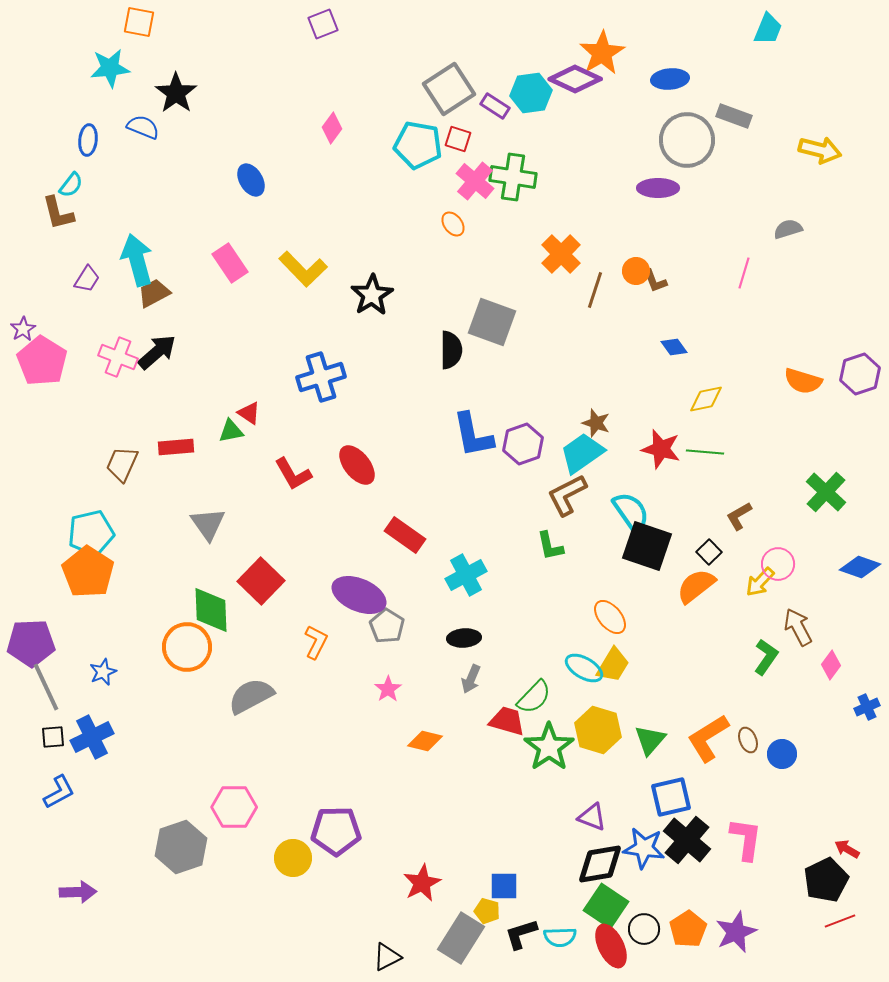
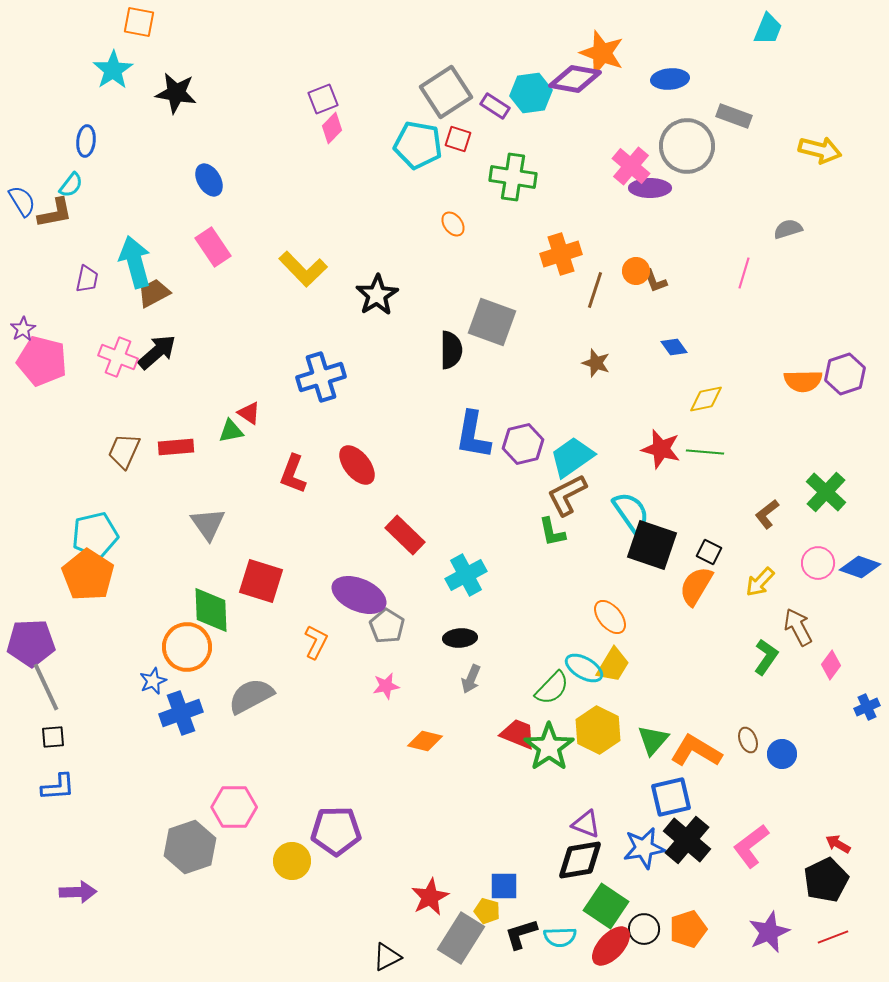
purple square at (323, 24): moved 75 px down
orange star at (602, 53): rotated 21 degrees counterclockwise
cyan star at (110, 68): moved 3 px right, 2 px down; rotated 27 degrees counterclockwise
purple diamond at (575, 79): rotated 15 degrees counterclockwise
gray square at (449, 89): moved 3 px left, 3 px down
black star at (176, 93): rotated 27 degrees counterclockwise
blue semicircle at (143, 127): moved 121 px left, 74 px down; rotated 36 degrees clockwise
pink diamond at (332, 128): rotated 8 degrees clockwise
blue ellipse at (88, 140): moved 2 px left, 1 px down
gray circle at (687, 140): moved 6 px down
blue ellipse at (251, 180): moved 42 px left
pink cross at (475, 181): moved 156 px right, 15 px up
purple ellipse at (658, 188): moved 8 px left
brown L-shape at (58, 213): moved 3 px left; rotated 87 degrees counterclockwise
orange cross at (561, 254): rotated 27 degrees clockwise
cyan arrow at (137, 260): moved 2 px left, 2 px down
pink rectangle at (230, 263): moved 17 px left, 16 px up
purple trapezoid at (87, 279): rotated 20 degrees counterclockwise
black star at (372, 295): moved 5 px right
pink pentagon at (42, 361): rotated 18 degrees counterclockwise
purple hexagon at (860, 374): moved 15 px left
orange semicircle at (803, 381): rotated 18 degrees counterclockwise
brown star at (596, 423): moved 60 px up
blue L-shape at (473, 435): rotated 21 degrees clockwise
purple hexagon at (523, 444): rotated 6 degrees clockwise
cyan trapezoid at (582, 453): moved 10 px left, 4 px down
brown trapezoid at (122, 464): moved 2 px right, 13 px up
red L-shape at (293, 474): rotated 51 degrees clockwise
brown L-shape at (739, 516): moved 28 px right, 2 px up; rotated 8 degrees counterclockwise
cyan pentagon at (91, 533): moved 4 px right, 2 px down
red rectangle at (405, 535): rotated 9 degrees clockwise
green L-shape at (550, 546): moved 2 px right, 14 px up
black square at (647, 546): moved 5 px right, 1 px up
black square at (709, 552): rotated 20 degrees counterclockwise
pink circle at (778, 564): moved 40 px right, 1 px up
orange pentagon at (88, 572): moved 3 px down
red square at (261, 581): rotated 27 degrees counterclockwise
orange semicircle at (696, 586): rotated 21 degrees counterclockwise
black ellipse at (464, 638): moved 4 px left
blue star at (103, 672): moved 50 px right, 9 px down
pink star at (388, 689): moved 2 px left, 3 px up; rotated 24 degrees clockwise
green semicircle at (534, 697): moved 18 px right, 9 px up
red trapezoid at (507, 721): moved 11 px right, 13 px down; rotated 6 degrees clockwise
yellow hexagon at (598, 730): rotated 9 degrees clockwise
blue cross at (92, 737): moved 89 px right, 24 px up; rotated 6 degrees clockwise
orange L-shape at (708, 738): moved 12 px left, 13 px down; rotated 63 degrees clockwise
green triangle at (650, 740): moved 3 px right
blue L-shape at (59, 792): moved 1 px left, 5 px up; rotated 24 degrees clockwise
purple triangle at (592, 817): moved 6 px left, 7 px down
pink L-shape at (746, 839): moved 5 px right, 7 px down; rotated 135 degrees counterclockwise
gray hexagon at (181, 847): moved 9 px right
blue star at (644, 848): rotated 18 degrees counterclockwise
red arrow at (847, 849): moved 9 px left, 5 px up
yellow circle at (293, 858): moved 1 px left, 3 px down
black diamond at (600, 864): moved 20 px left, 4 px up
red star at (422, 883): moved 8 px right, 14 px down
red line at (840, 921): moved 7 px left, 16 px down
orange pentagon at (688, 929): rotated 15 degrees clockwise
purple star at (736, 932): moved 33 px right
red ellipse at (611, 946): rotated 69 degrees clockwise
